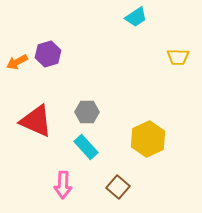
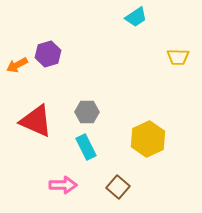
orange arrow: moved 3 px down
cyan rectangle: rotated 15 degrees clockwise
pink arrow: rotated 92 degrees counterclockwise
